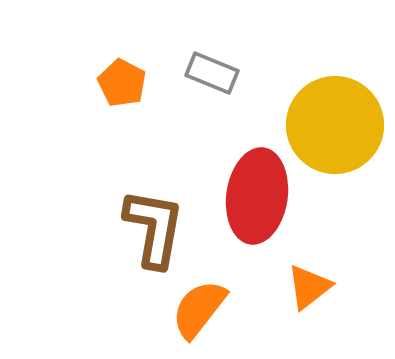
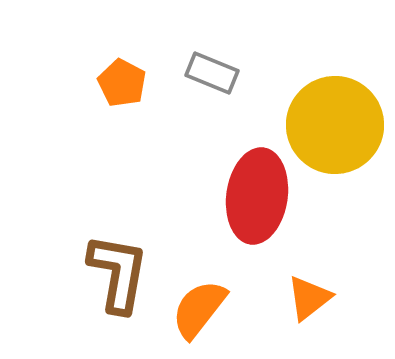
brown L-shape: moved 36 px left, 45 px down
orange triangle: moved 11 px down
